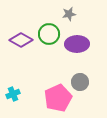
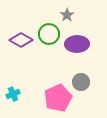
gray star: moved 2 px left, 1 px down; rotated 24 degrees counterclockwise
gray circle: moved 1 px right
